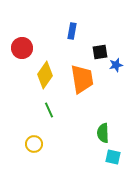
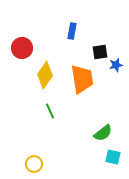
green line: moved 1 px right, 1 px down
green semicircle: rotated 126 degrees counterclockwise
yellow circle: moved 20 px down
